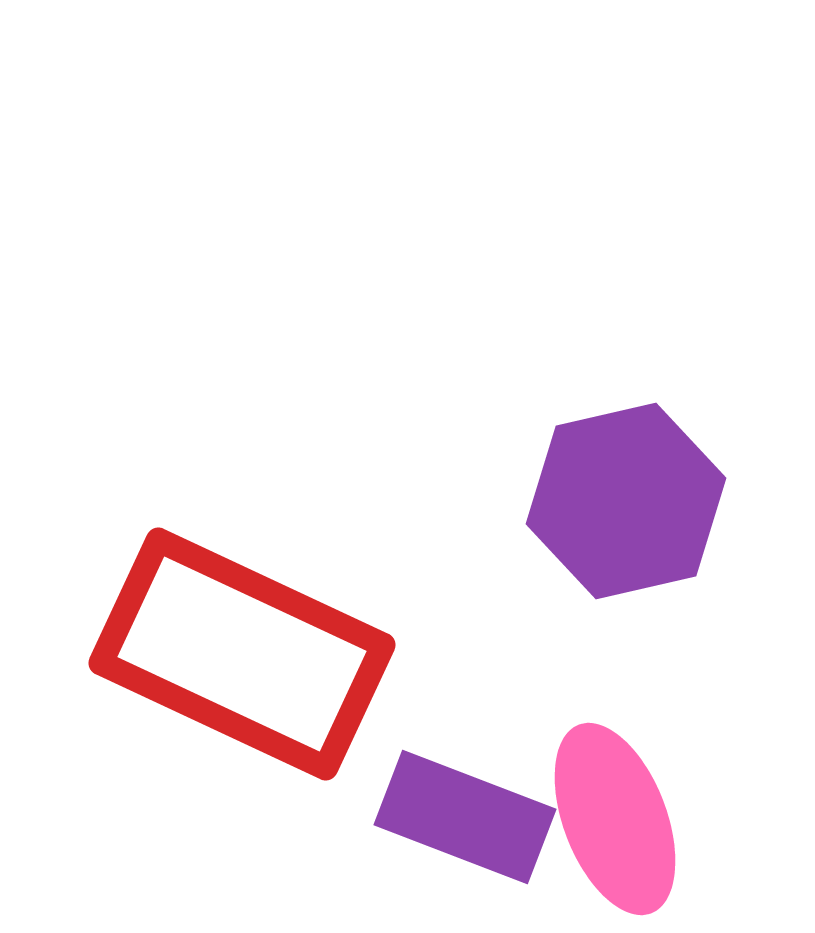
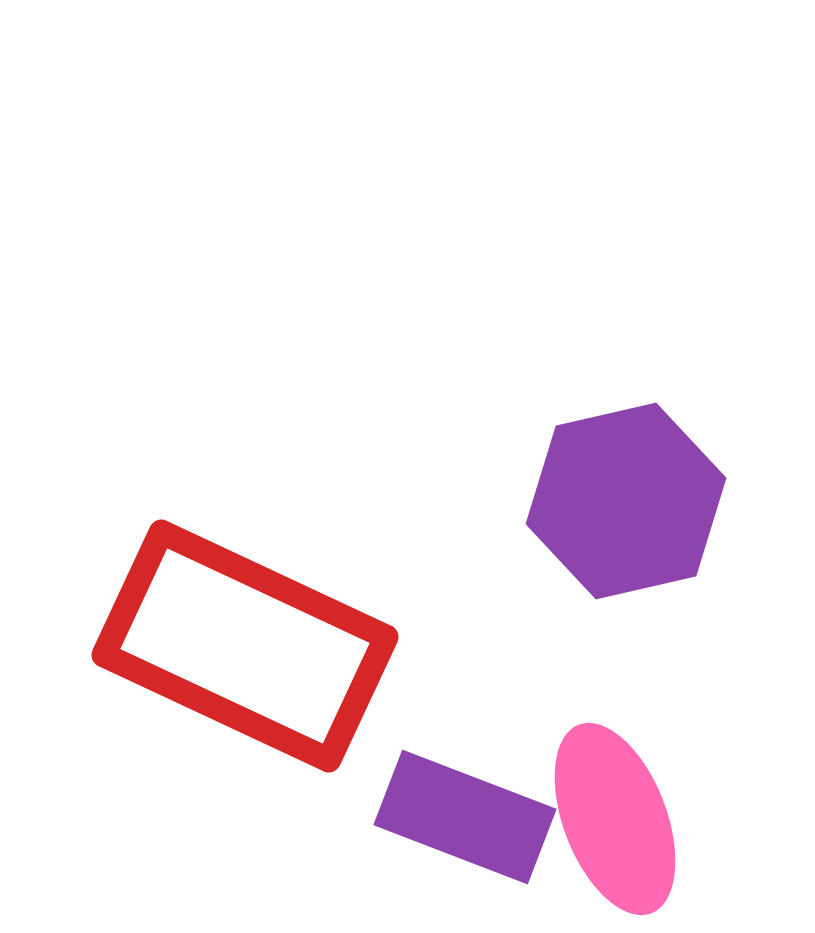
red rectangle: moved 3 px right, 8 px up
